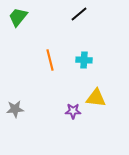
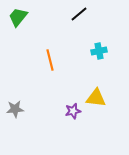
cyan cross: moved 15 px right, 9 px up; rotated 14 degrees counterclockwise
purple star: rotated 14 degrees counterclockwise
